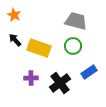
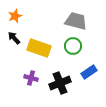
orange star: moved 1 px right, 1 px down; rotated 24 degrees clockwise
black arrow: moved 1 px left, 2 px up
purple cross: rotated 16 degrees clockwise
black cross: rotated 15 degrees clockwise
